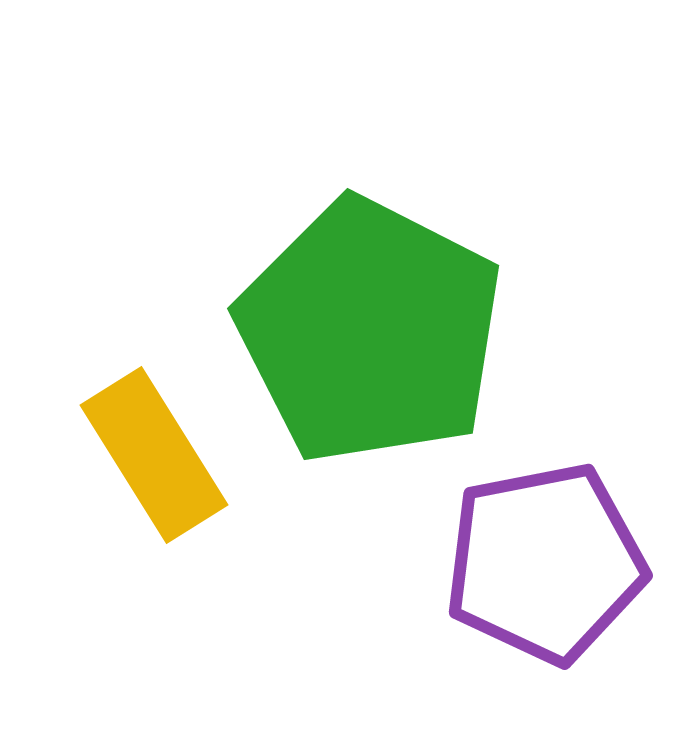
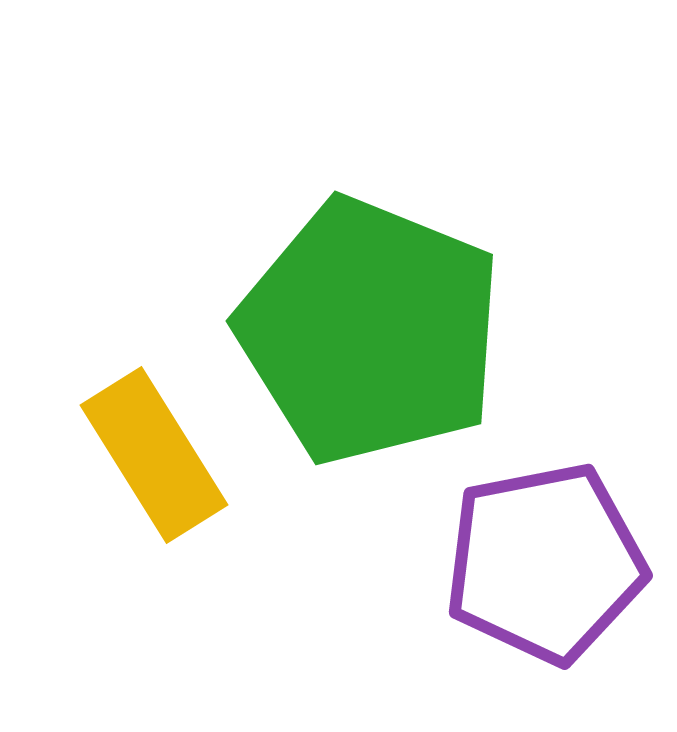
green pentagon: rotated 5 degrees counterclockwise
